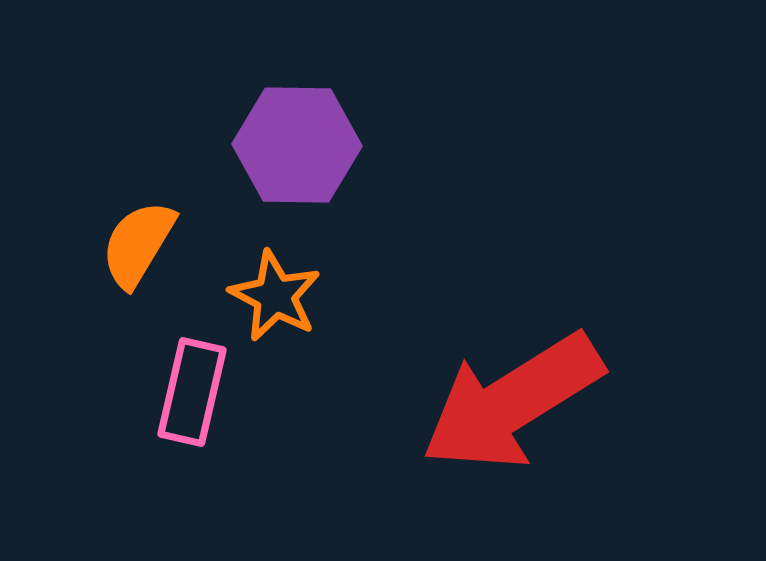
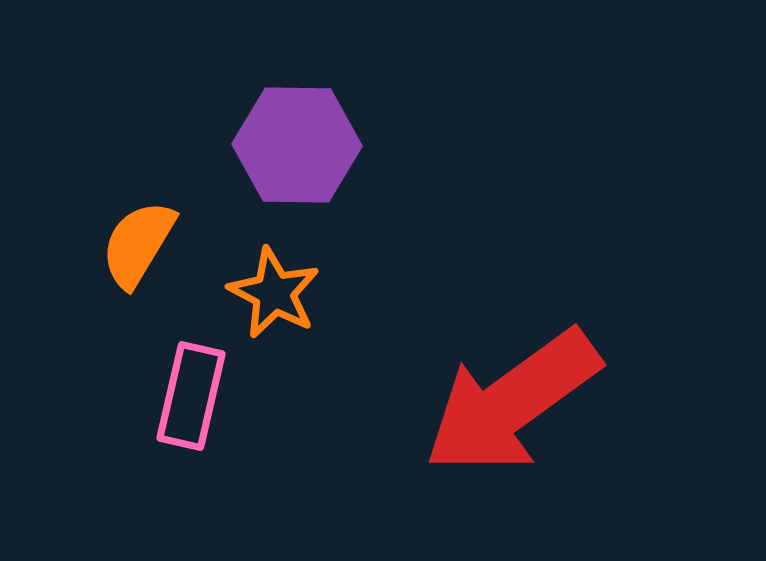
orange star: moved 1 px left, 3 px up
pink rectangle: moved 1 px left, 4 px down
red arrow: rotated 4 degrees counterclockwise
